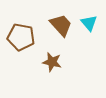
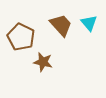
brown pentagon: rotated 16 degrees clockwise
brown star: moved 9 px left
